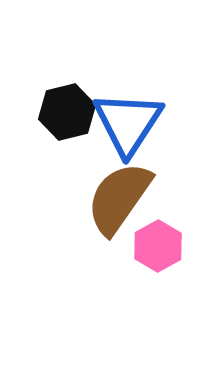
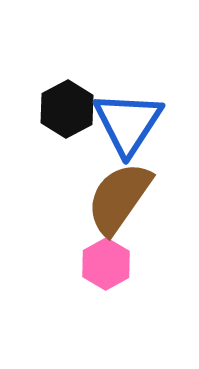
black hexagon: moved 3 px up; rotated 14 degrees counterclockwise
pink hexagon: moved 52 px left, 18 px down
